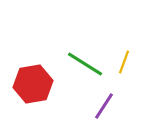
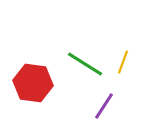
yellow line: moved 1 px left
red hexagon: moved 1 px up; rotated 18 degrees clockwise
